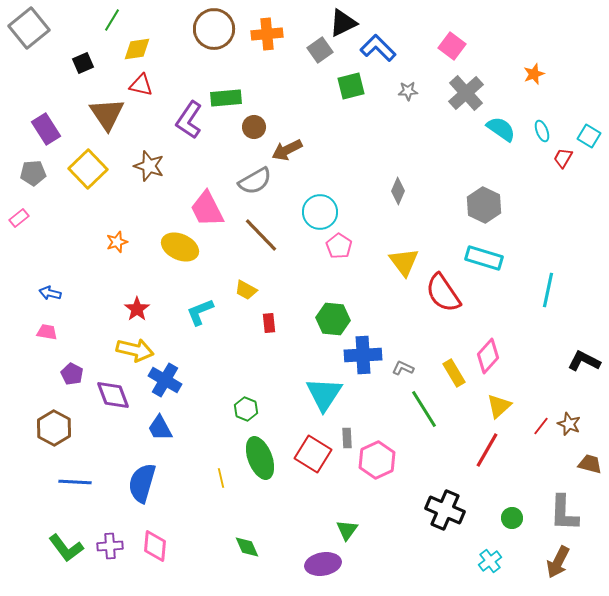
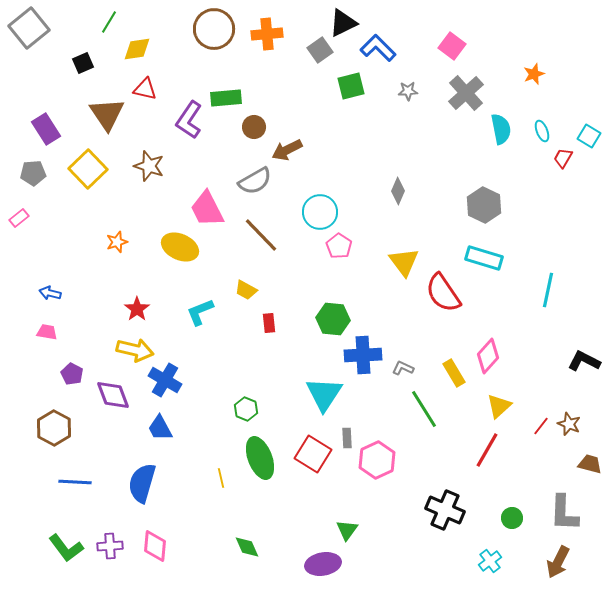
green line at (112, 20): moved 3 px left, 2 px down
red triangle at (141, 85): moved 4 px right, 4 px down
cyan semicircle at (501, 129): rotated 44 degrees clockwise
